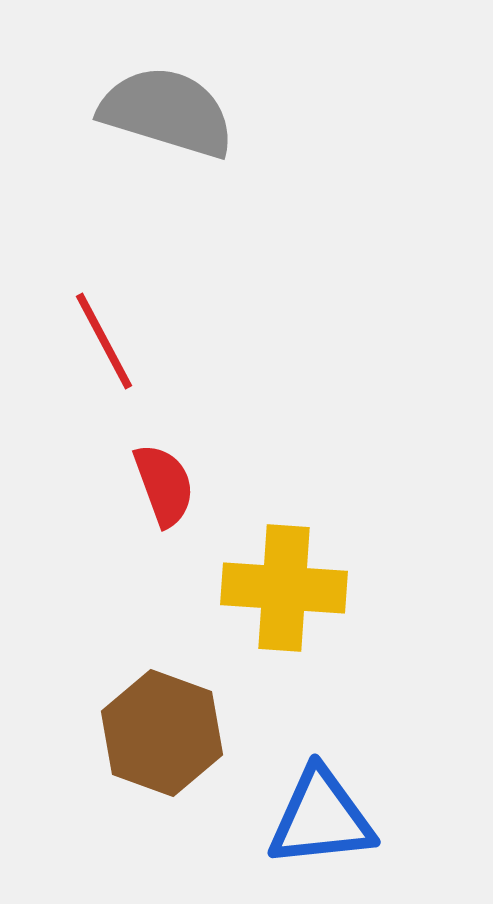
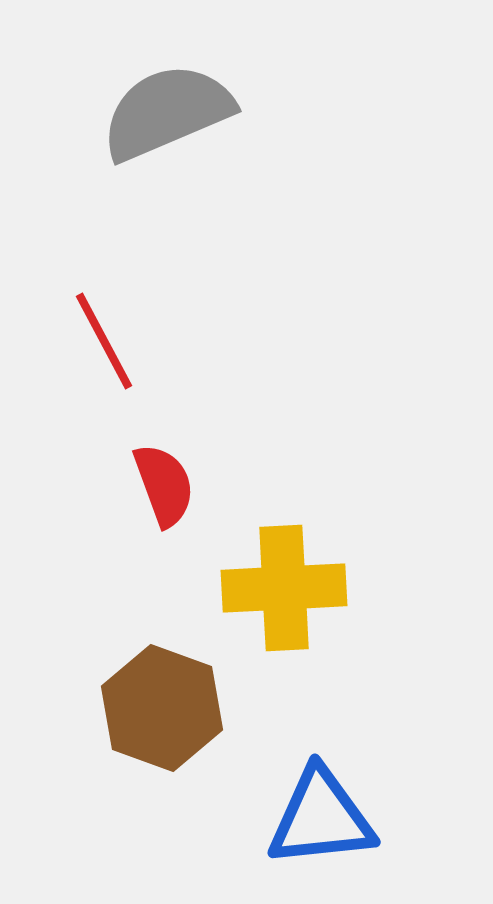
gray semicircle: rotated 40 degrees counterclockwise
yellow cross: rotated 7 degrees counterclockwise
brown hexagon: moved 25 px up
